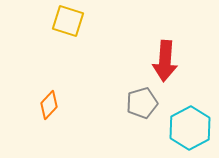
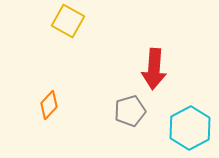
yellow square: rotated 12 degrees clockwise
red arrow: moved 11 px left, 8 px down
gray pentagon: moved 12 px left, 8 px down
